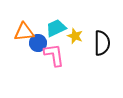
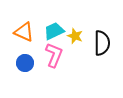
cyan trapezoid: moved 2 px left, 3 px down
orange triangle: rotated 30 degrees clockwise
blue circle: moved 13 px left, 20 px down
pink L-shape: rotated 30 degrees clockwise
